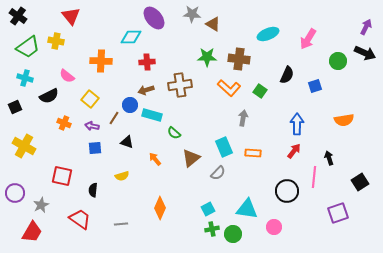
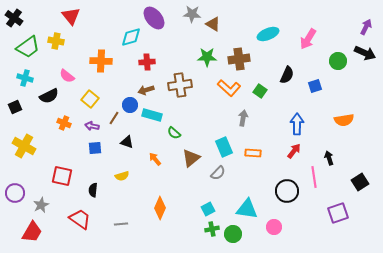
black cross at (18, 16): moved 4 px left, 2 px down
cyan diamond at (131, 37): rotated 15 degrees counterclockwise
brown cross at (239, 59): rotated 15 degrees counterclockwise
pink line at (314, 177): rotated 15 degrees counterclockwise
